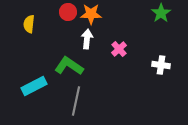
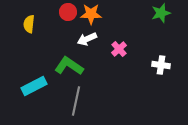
green star: rotated 18 degrees clockwise
white arrow: rotated 120 degrees counterclockwise
